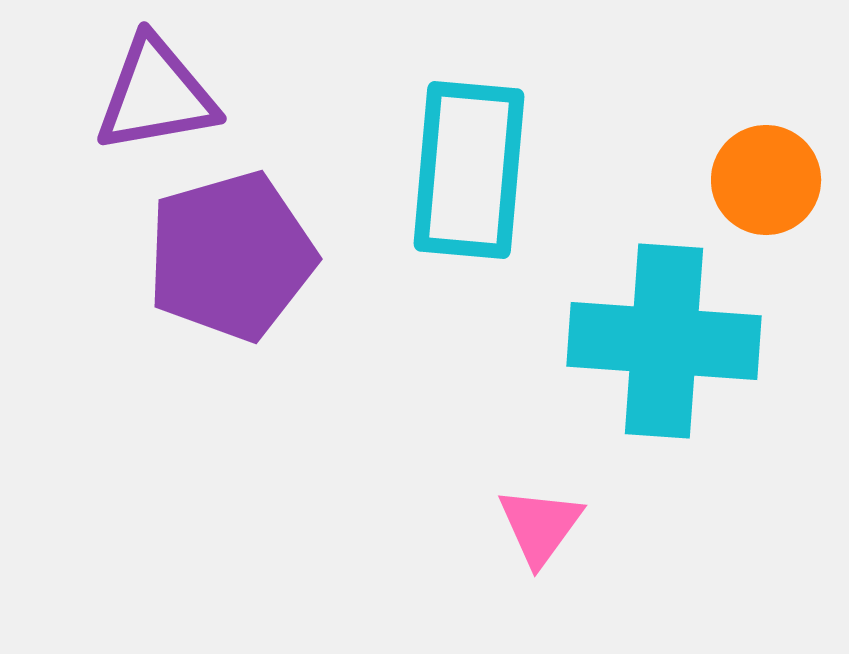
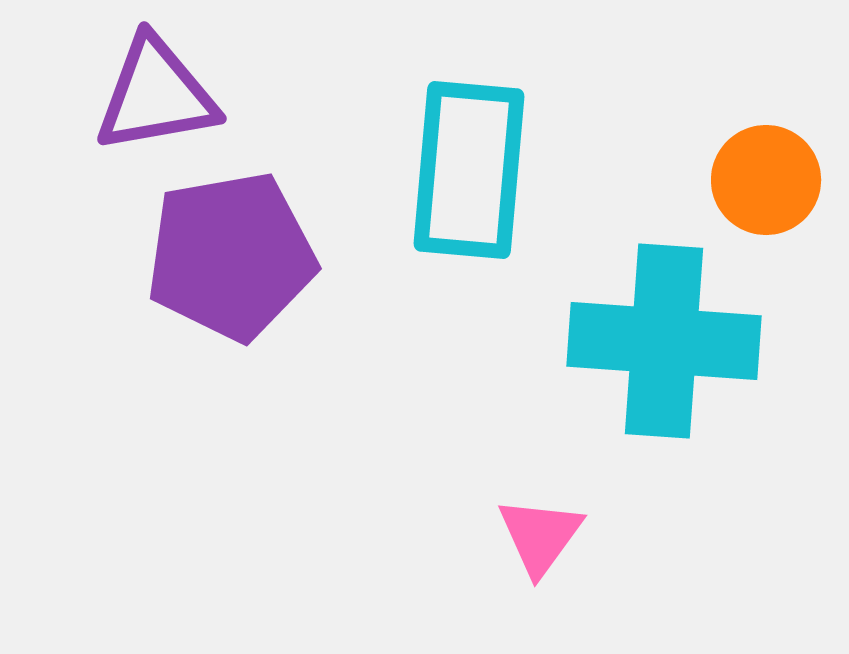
purple pentagon: rotated 6 degrees clockwise
pink triangle: moved 10 px down
